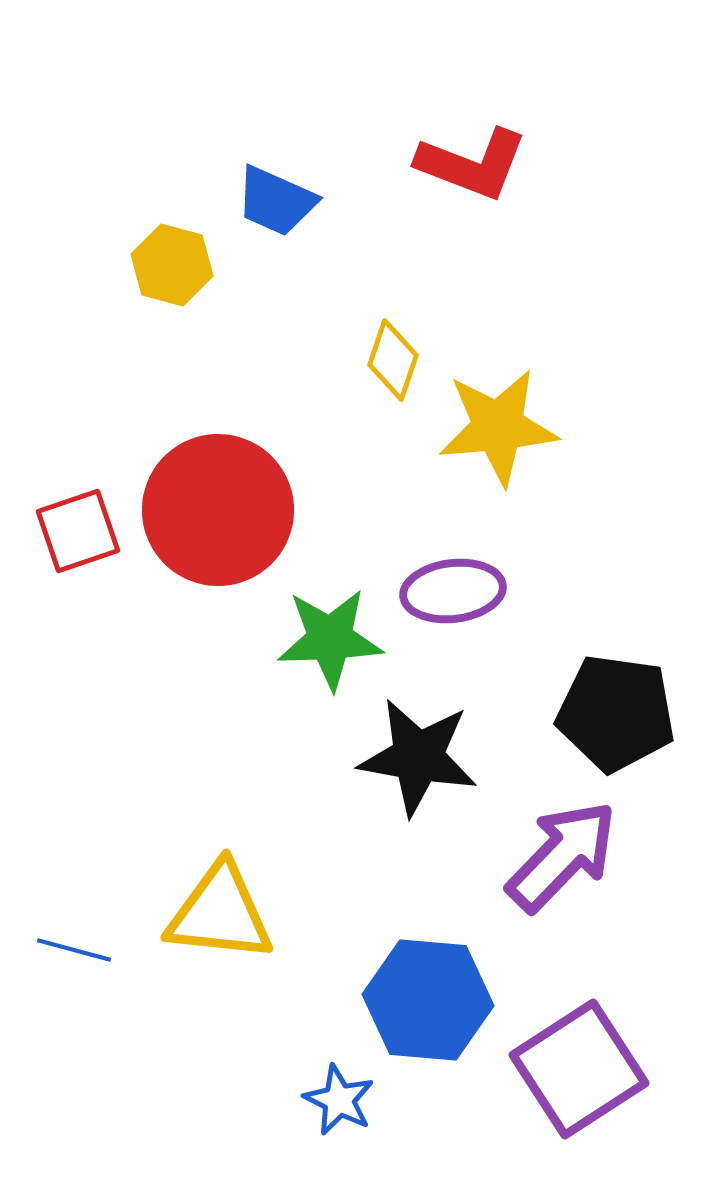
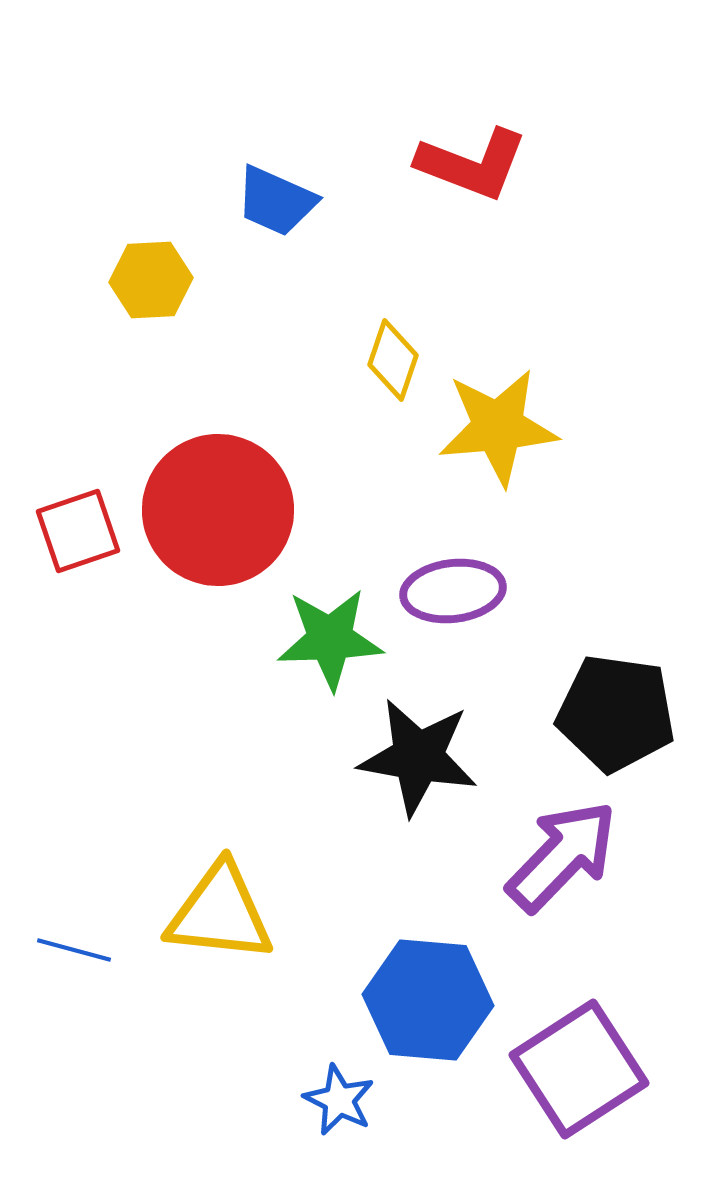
yellow hexagon: moved 21 px left, 15 px down; rotated 18 degrees counterclockwise
